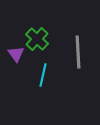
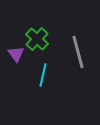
gray line: rotated 12 degrees counterclockwise
